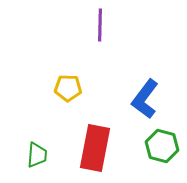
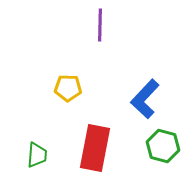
blue L-shape: rotated 6 degrees clockwise
green hexagon: moved 1 px right
